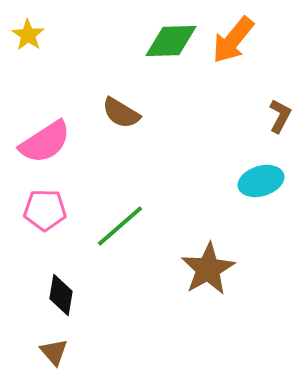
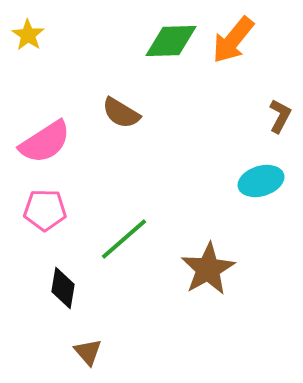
green line: moved 4 px right, 13 px down
black diamond: moved 2 px right, 7 px up
brown triangle: moved 34 px right
